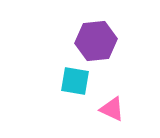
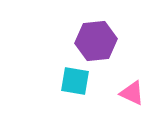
pink triangle: moved 20 px right, 16 px up
